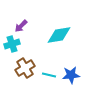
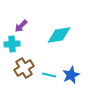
cyan cross: rotated 14 degrees clockwise
brown cross: moved 1 px left
blue star: rotated 18 degrees counterclockwise
